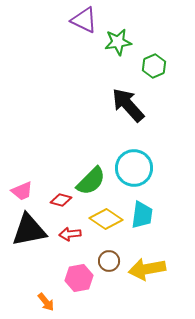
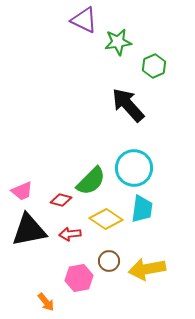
cyan trapezoid: moved 6 px up
